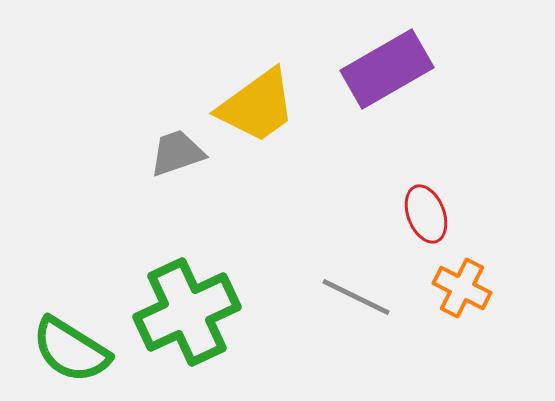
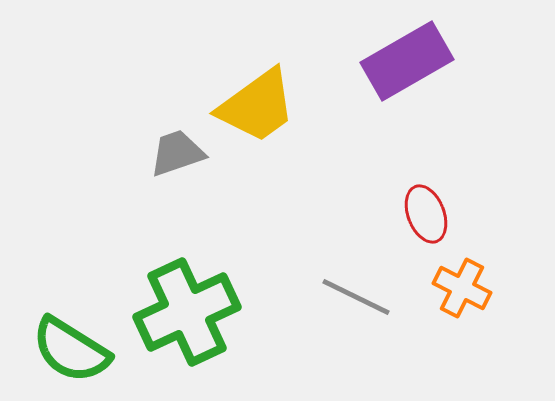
purple rectangle: moved 20 px right, 8 px up
